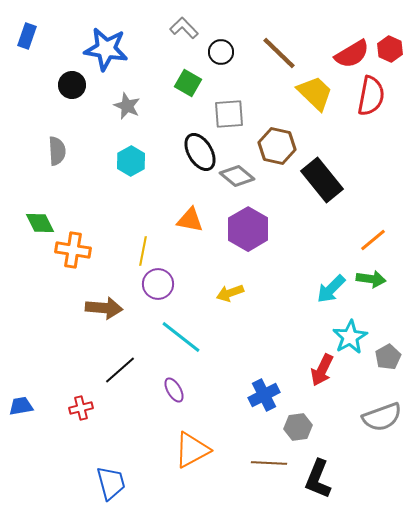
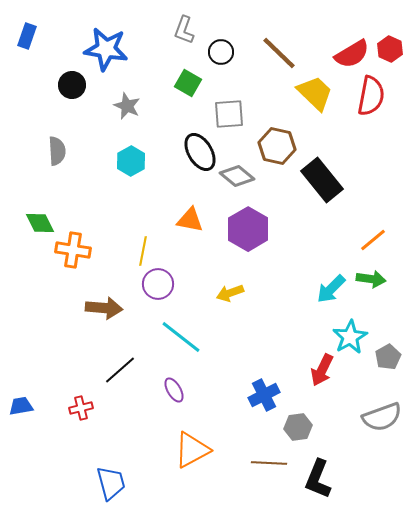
gray L-shape at (184, 28): moved 2 px down; rotated 116 degrees counterclockwise
